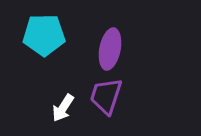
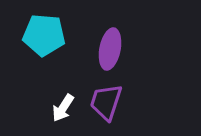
cyan pentagon: rotated 6 degrees clockwise
purple trapezoid: moved 6 px down
